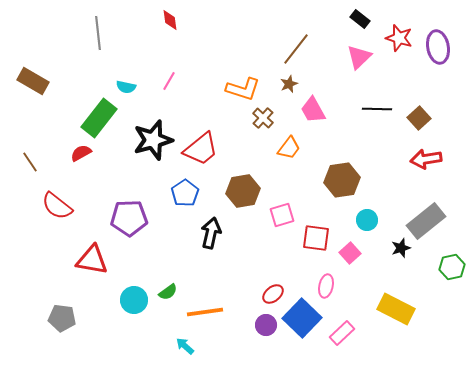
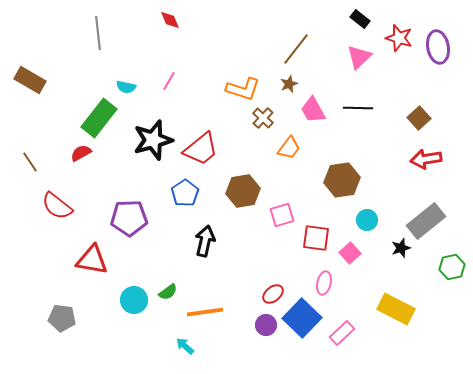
red diamond at (170, 20): rotated 15 degrees counterclockwise
brown rectangle at (33, 81): moved 3 px left, 1 px up
black line at (377, 109): moved 19 px left, 1 px up
black arrow at (211, 233): moved 6 px left, 8 px down
pink ellipse at (326, 286): moved 2 px left, 3 px up
